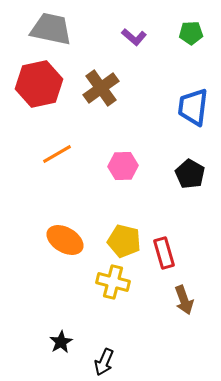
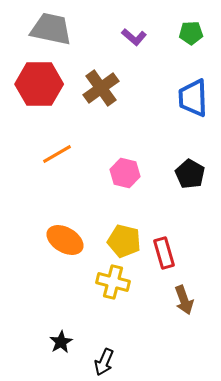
red hexagon: rotated 12 degrees clockwise
blue trapezoid: moved 9 px up; rotated 9 degrees counterclockwise
pink hexagon: moved 2 px right, 7 px down; rotated 16 degrees clockwise
